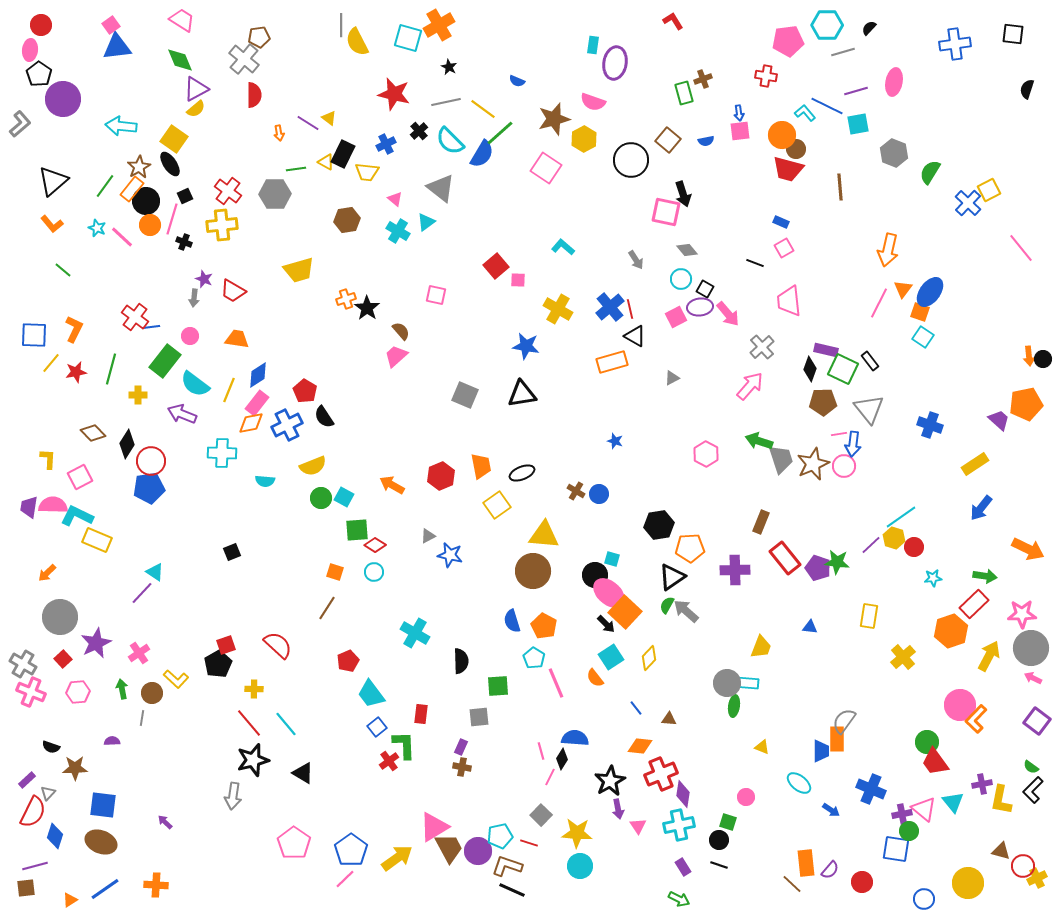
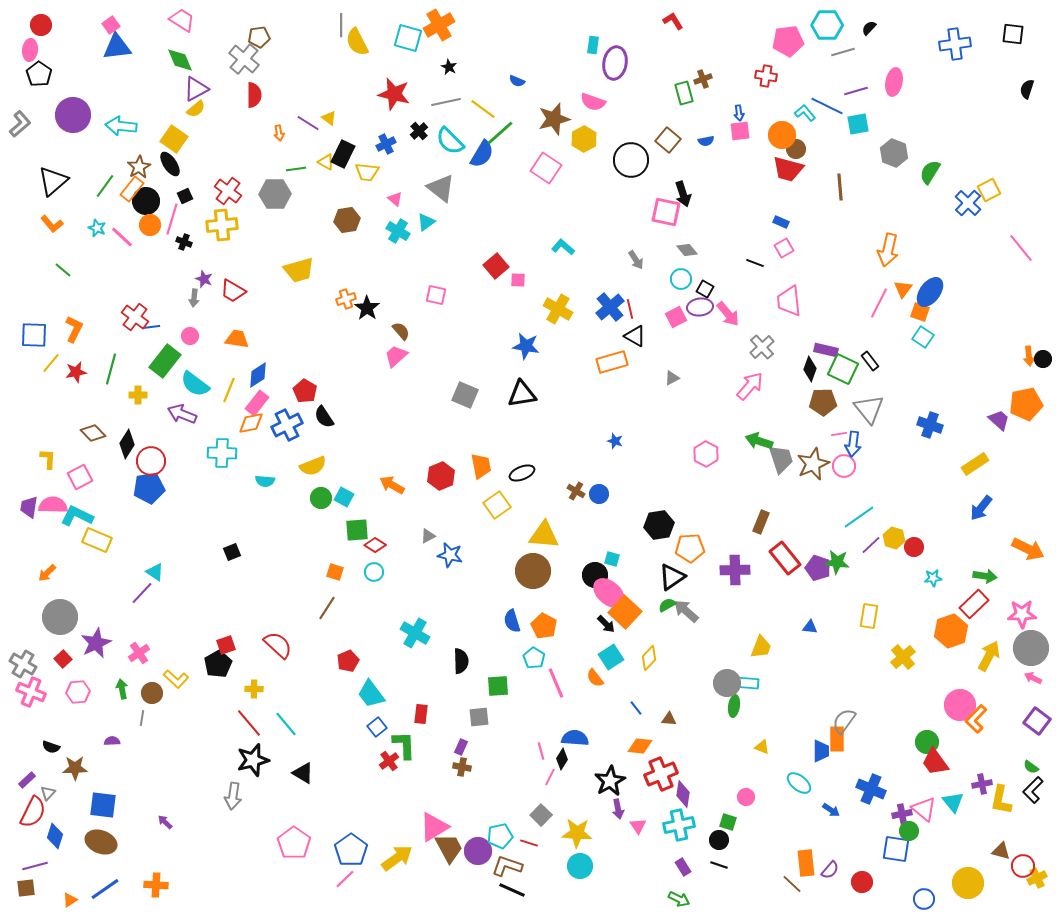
purple circle at (63, 99): moved 10 px right, 16 px down
cyan line at (901, 517): moved 42 px left
green semicircle at (667, 605): rotated 30 degrees clockwise
